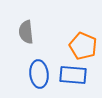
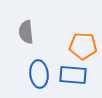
orange pentagon: rotated 20 degrees counterclockwise
